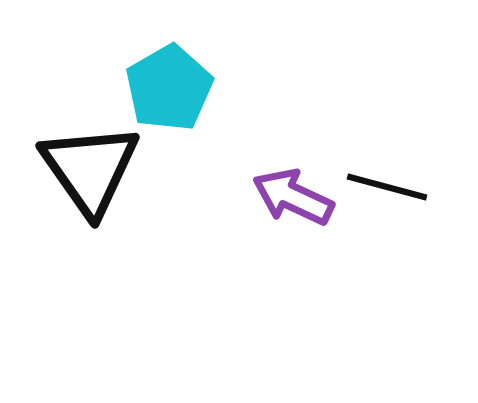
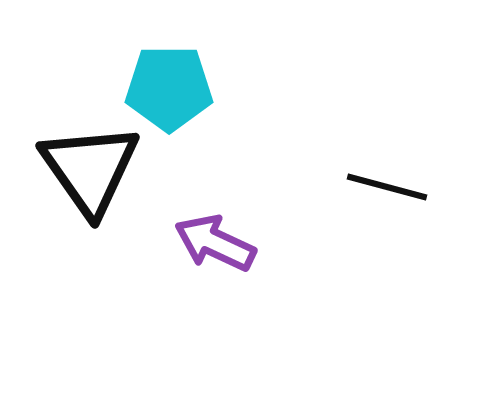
cyan pentagon: rotated 30 degrees clockwise
purple arrow: moved 78 px left, 46 px down
